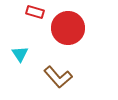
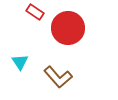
red rectangle: rotated 18 degrees clockwise
cyan triangle: moved 8 px down
